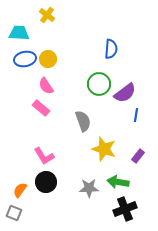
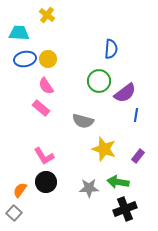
green circle: moved 3 px up
gray semicircle: rotated 125 degrees clockwise
gray square: rotated 21 degrees clockwise
